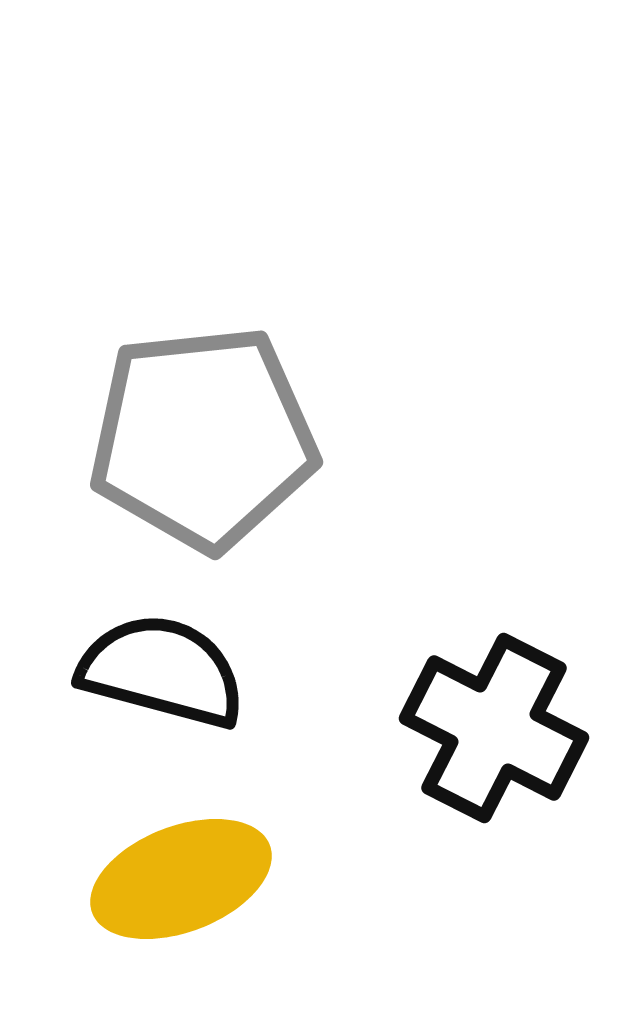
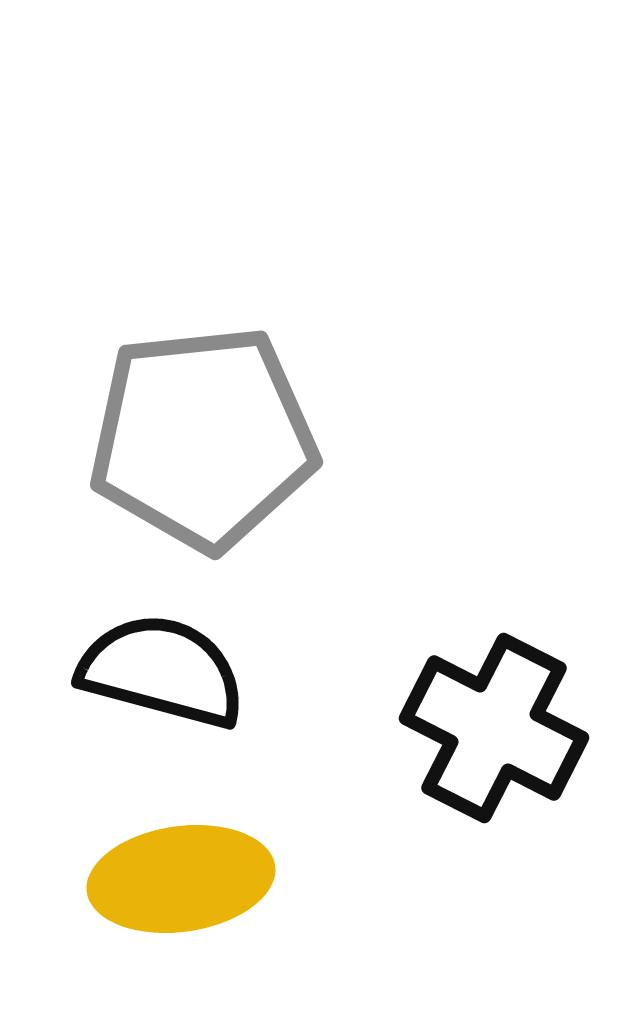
yellow ellipse: rotated 13 degrees clockwise
